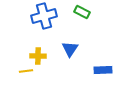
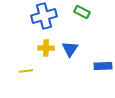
yellow cross: moved 8 px right, 8 px up
blue rectangle: moved 4 px up
